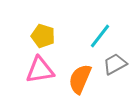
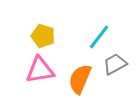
cyan line: moved 1 px left, 1 px down
